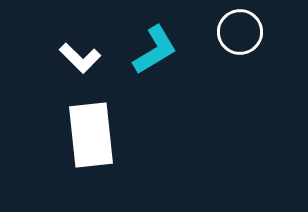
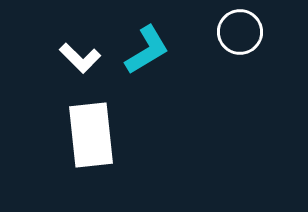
cyan L-shape: moved 8 px left
